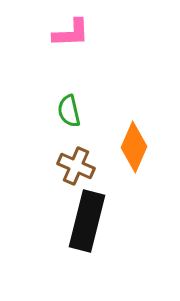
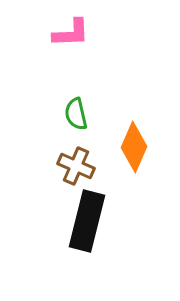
green semicircle: moved 7 px right, 3 px down
